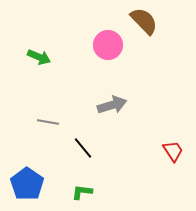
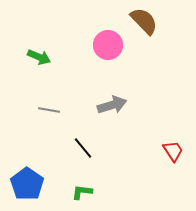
gray line: moved 1 px right, 12 px up
